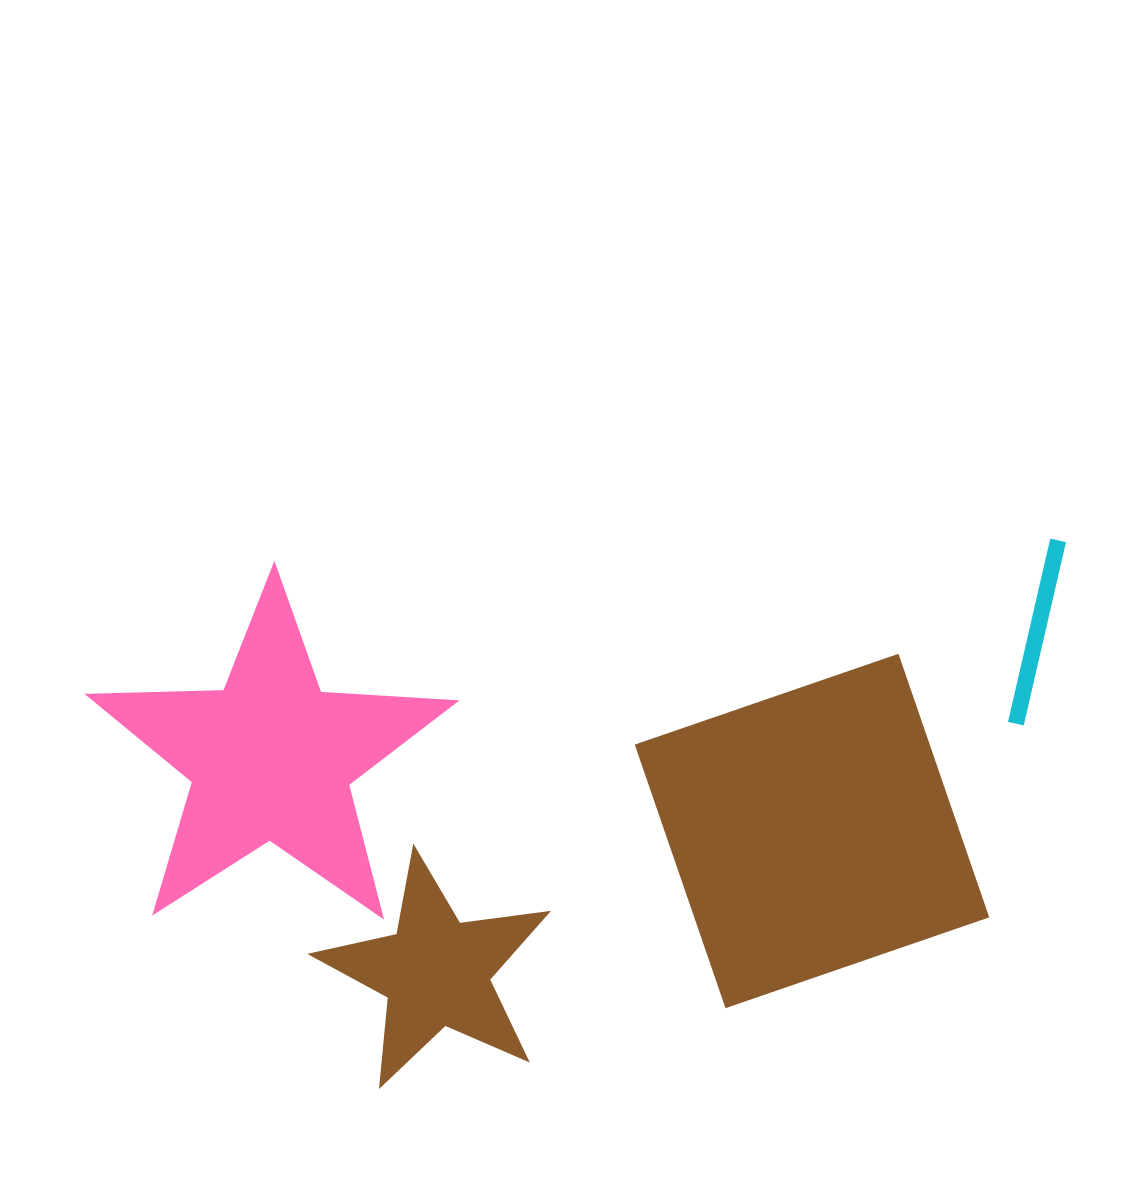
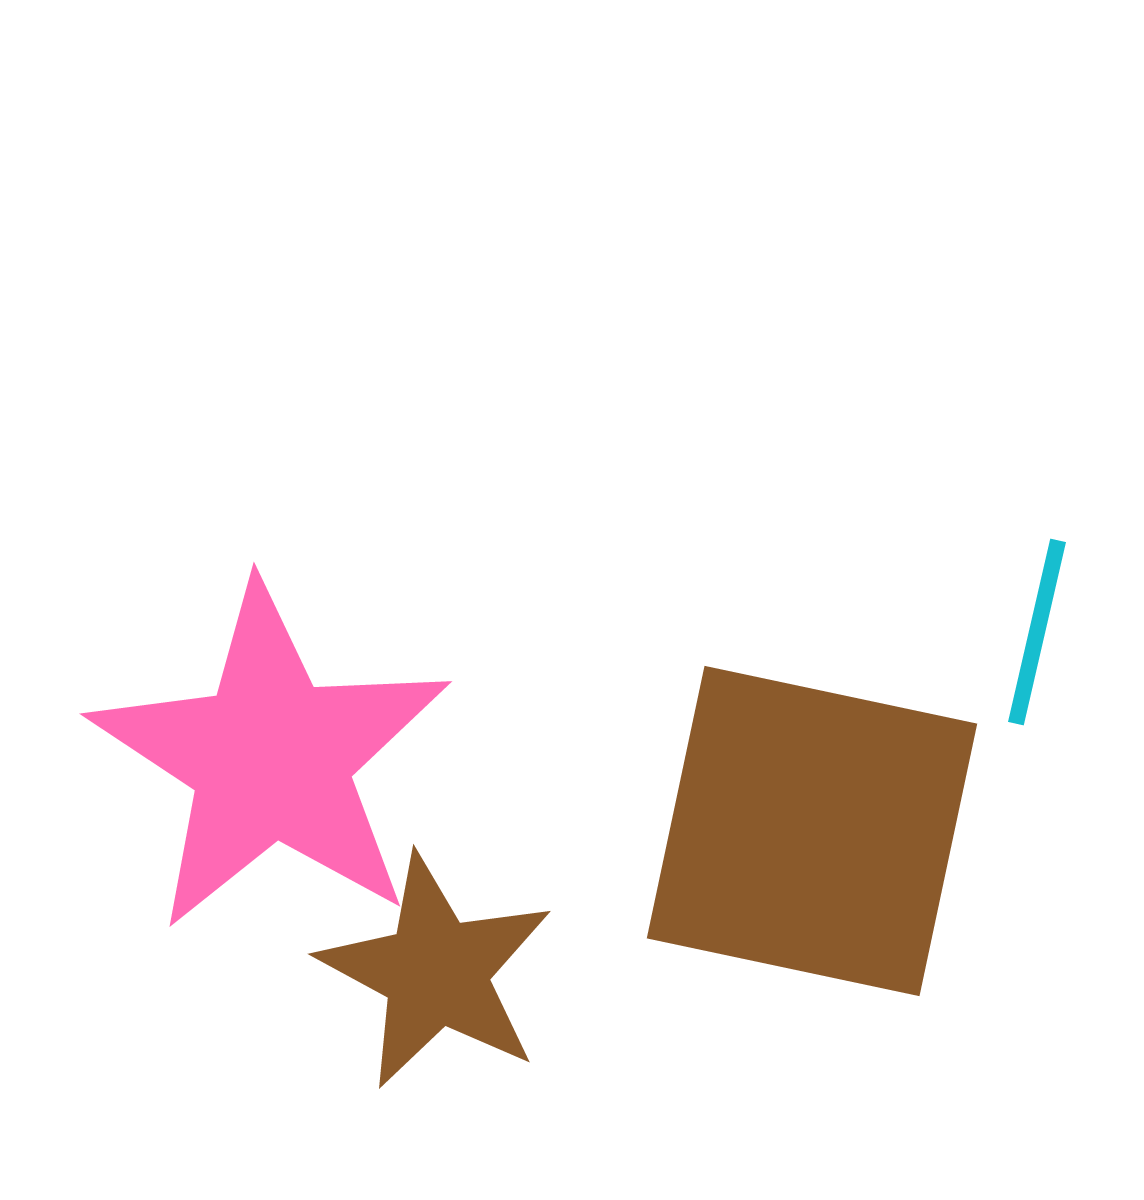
pink star: rotated 6 degrees counterclockwise
brown square: rotated 31 degrees clockwise
